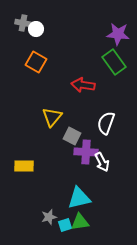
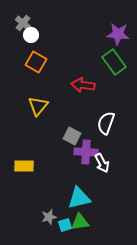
gray cross: rotated 28 degrees clockwise
white circle: moved 5 px left, 6 px down
yellow triangle: moved 14 px left, 11 px up
white arrow: moved 1 px down
